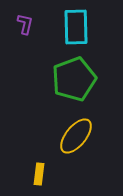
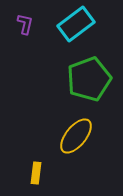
cyan rectangle: moved 3 px up; rotated 54 degrees clockwise
green pentagon: moved 15 px right
yellow rectangle: moved 3 px left, 1 px up
